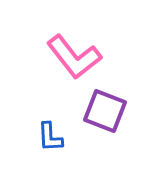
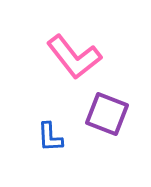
purple square: moved 2 px right, 3 px down
